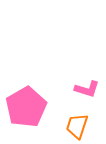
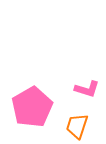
pink pentagon: moved 6 px right
